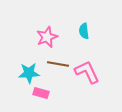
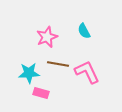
cyan semicircle: rotated 21 degrees counterclockwise
